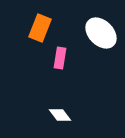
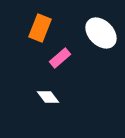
pink rectangle: rotated 40 degrees clockwise
white diamond: moved 12 px left, 18 px up
